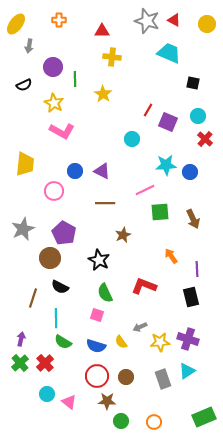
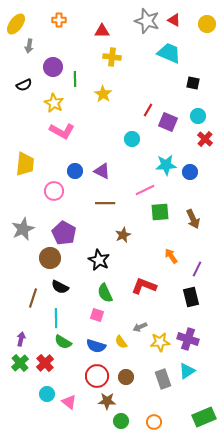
purple line at (197, 269): rotated 28 degrees clockwise
